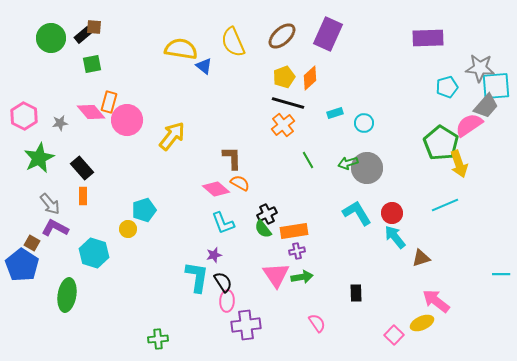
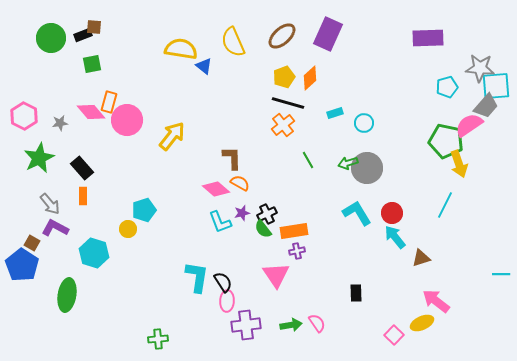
black rectangle at (83, 35): rotated 18 degrees clockwise
green pentagon at (441, 143): moved 5 px right, 2 px up; rotated 20 degrees counterclockwise
cyan line at (445, 205): rotated 40 degrees counterclockwise
cyan L-shape at (223, 223): moved 3 px left, 1 px up
purple star at (214, 255): moved 28 px right, 42 px up
green arrow at (302, 277): moved 11 px left, 48 px down
